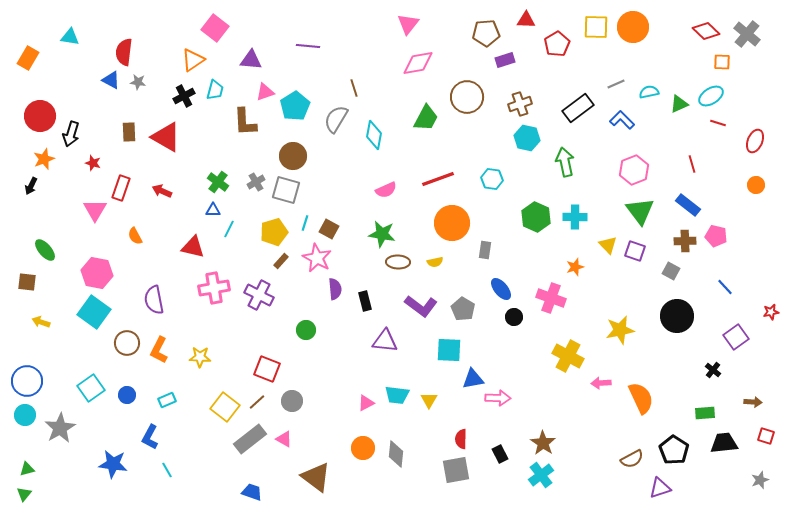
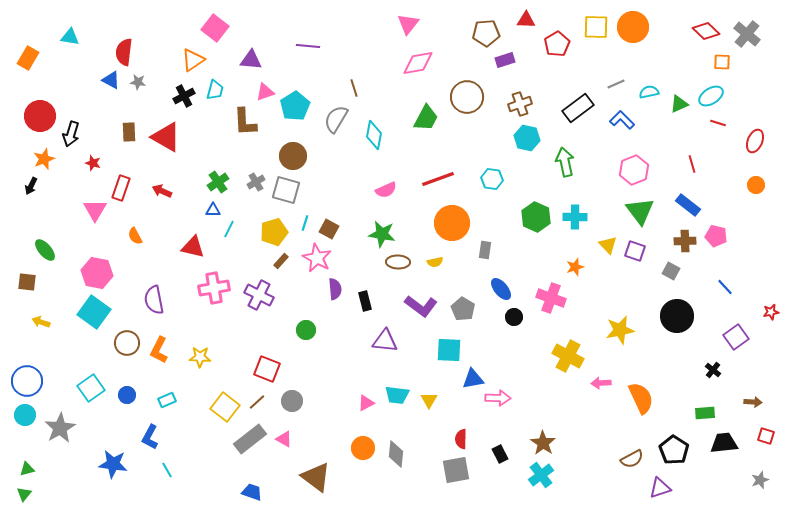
green cross at (218, 182): rotated 20 degrees clockwise
